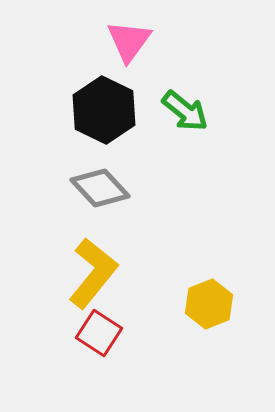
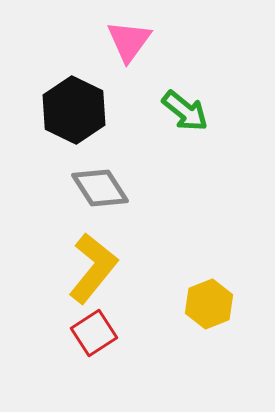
black hexagon: moved 30 px left
gray diamond: rotated 10 degrees clockwise
yellow L-shape: moved 5 px up
red square: moved 5 px left; rotated 24 degrees clockwise
